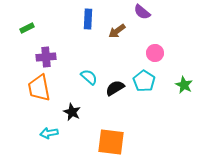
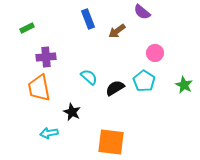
blue rectangle: rotated 24 degrees counterclockwise
